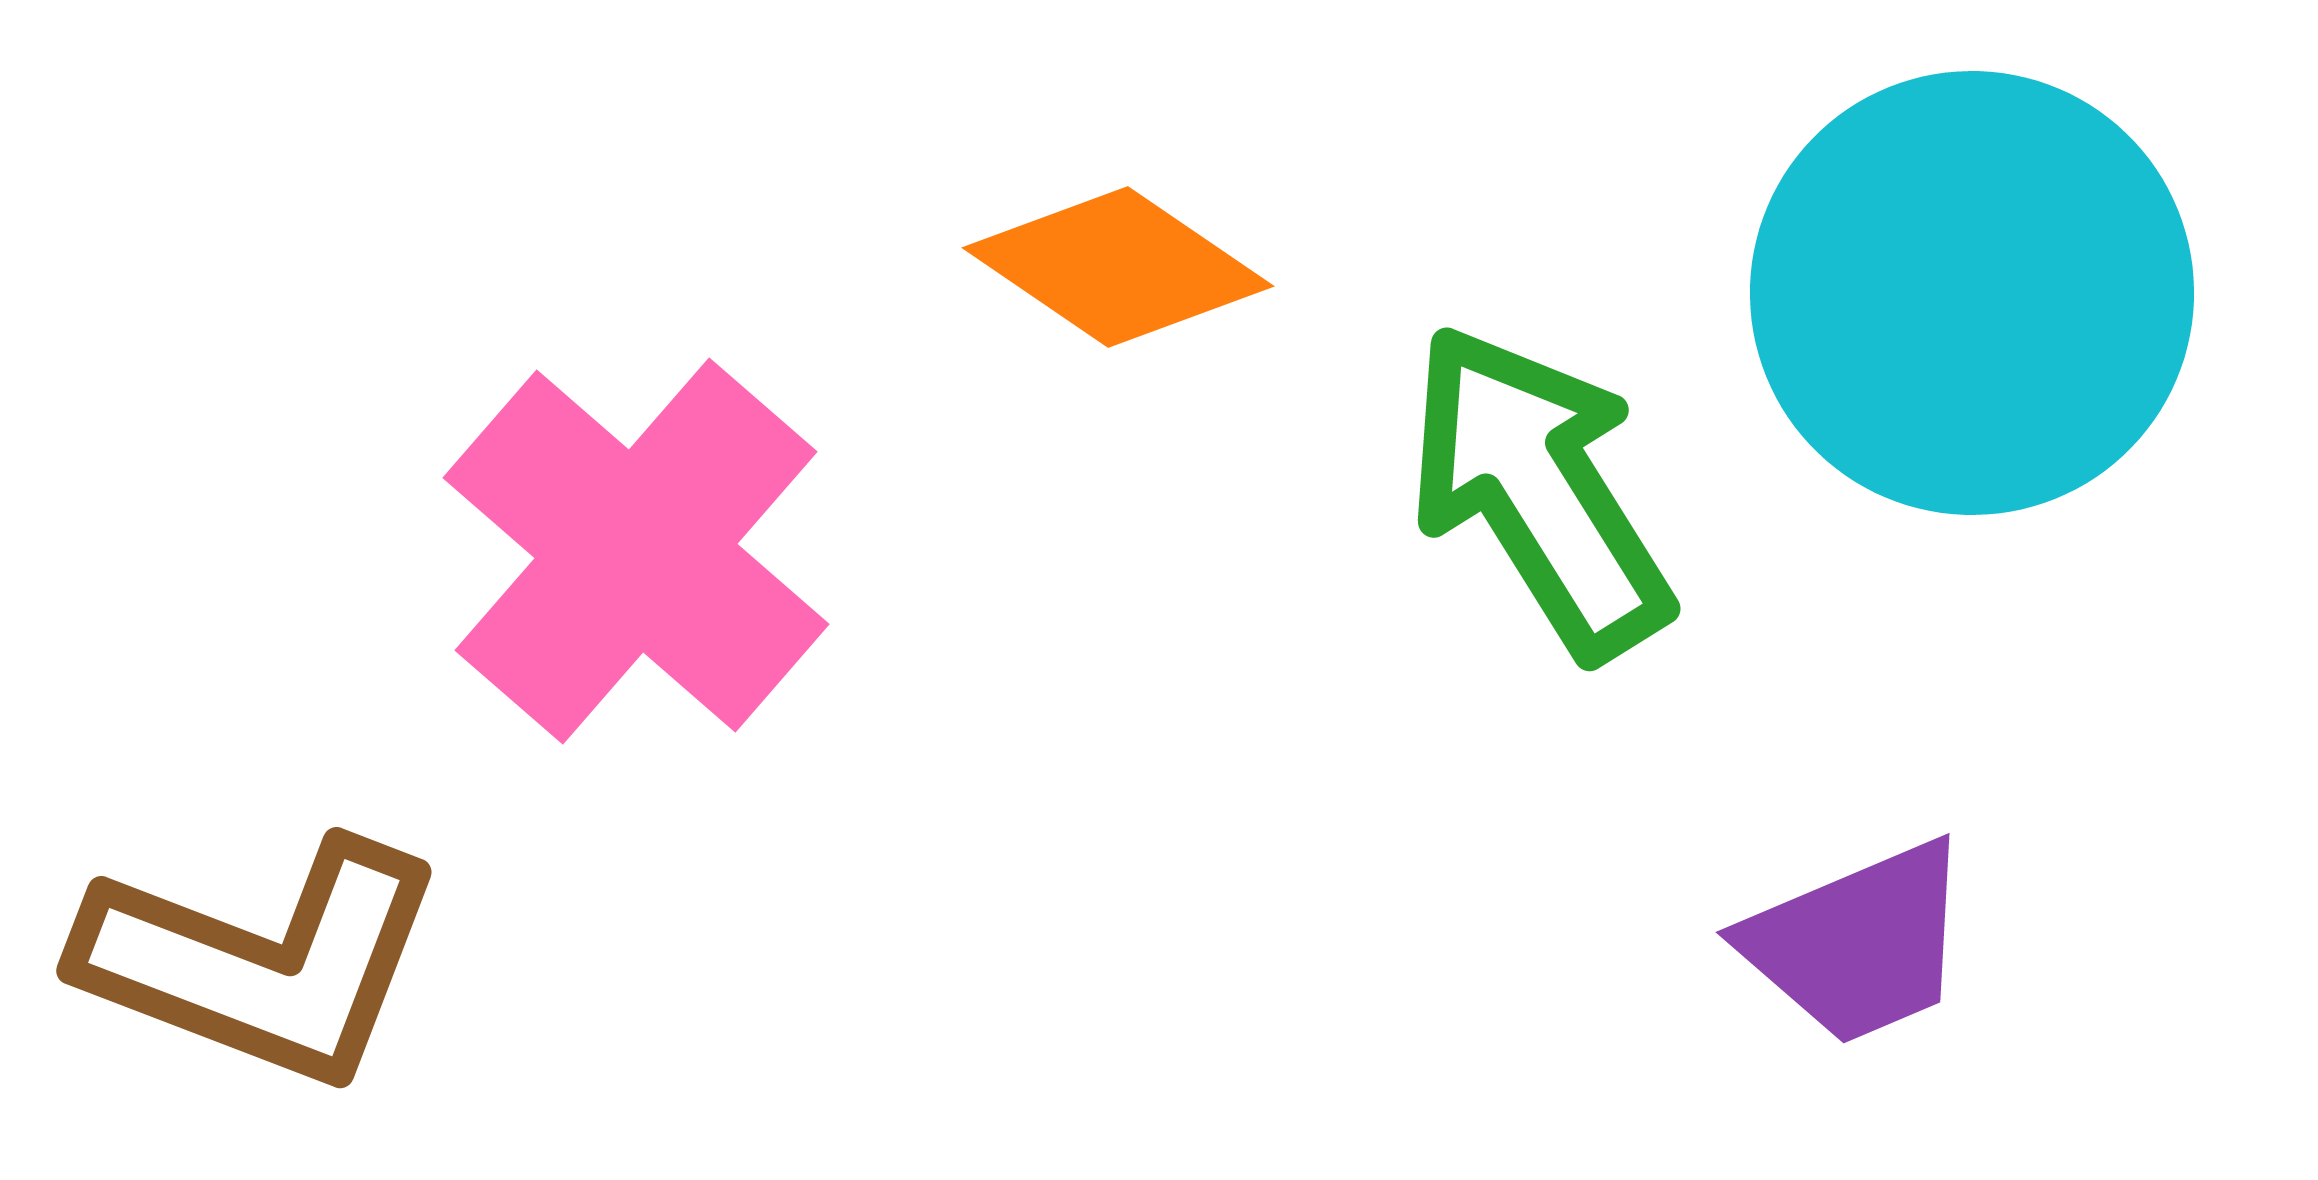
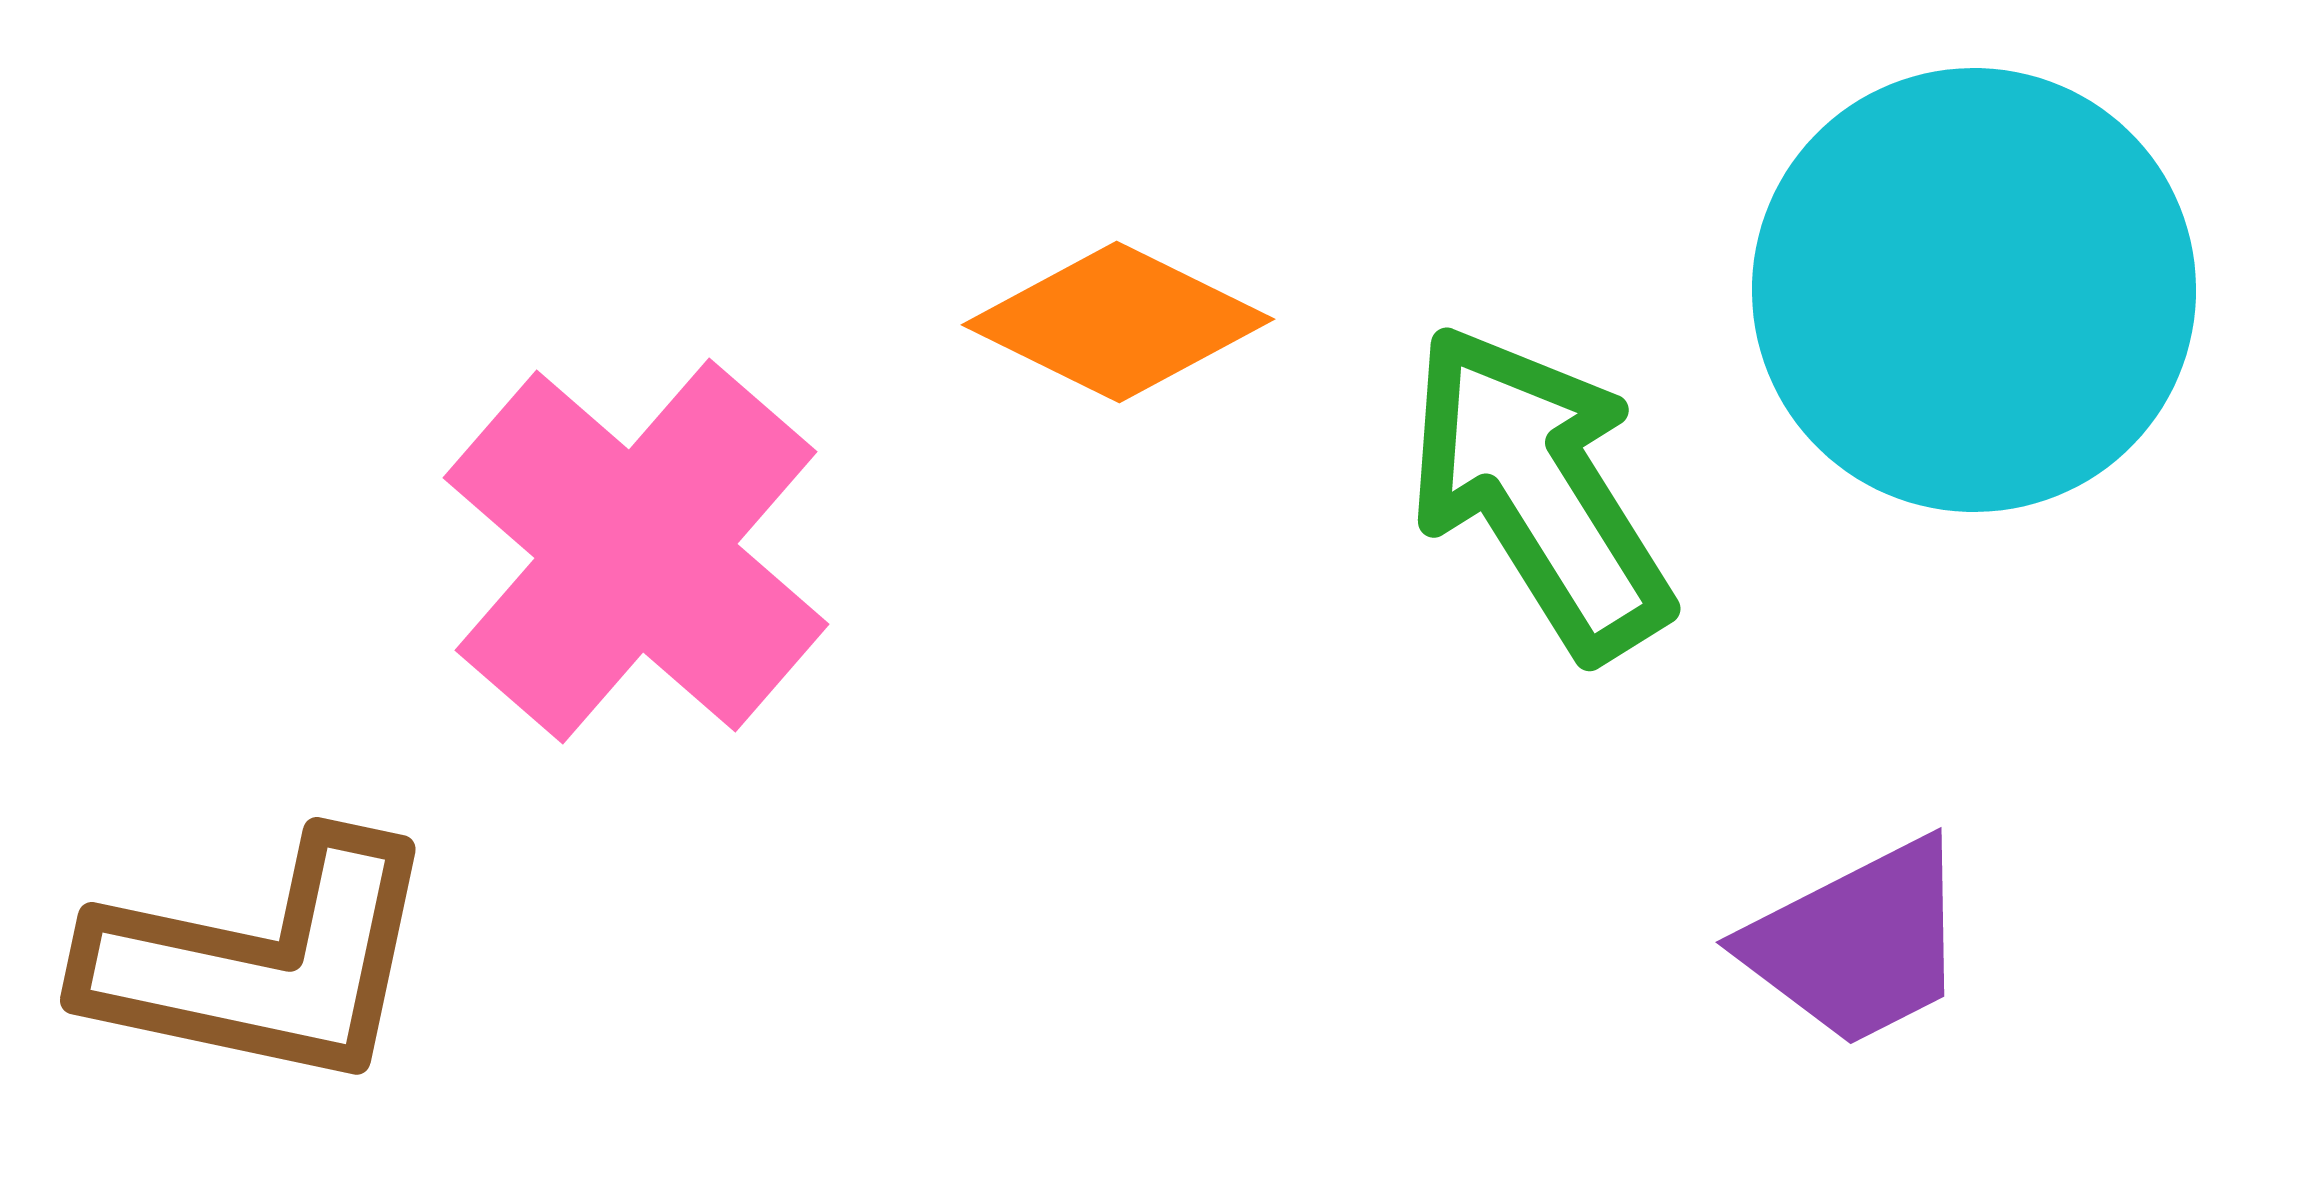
orange diamond: moved 55 px down; rotated 8 degrees counterclockwise
cyan circle: moved 2 px right, 3 px up
purple trapezoid: rotated 4 degrees counterclockwise
brown L-shape: rotated 9 degrees counterclockwise
